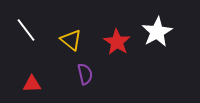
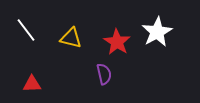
yellow triangle: moved 2 px up; rotated 25 degrees counterclockwise
purple semicircle: moved 19 px right
